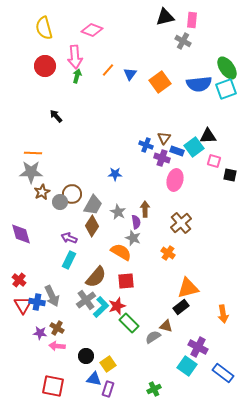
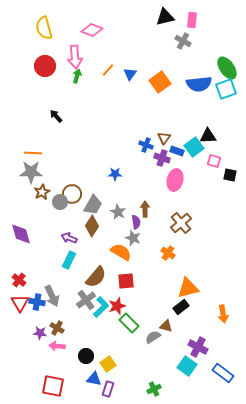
red triangle at (23, 305): moved 3 px left, 2 px up
